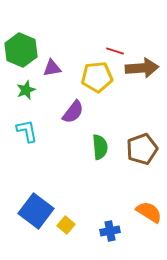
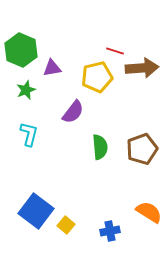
yellow pentagon: rotated 8 degrees counterclockwise
cyan L-shape: moved 2 px right, 3 px down; rotated 25 degrees clockwise
